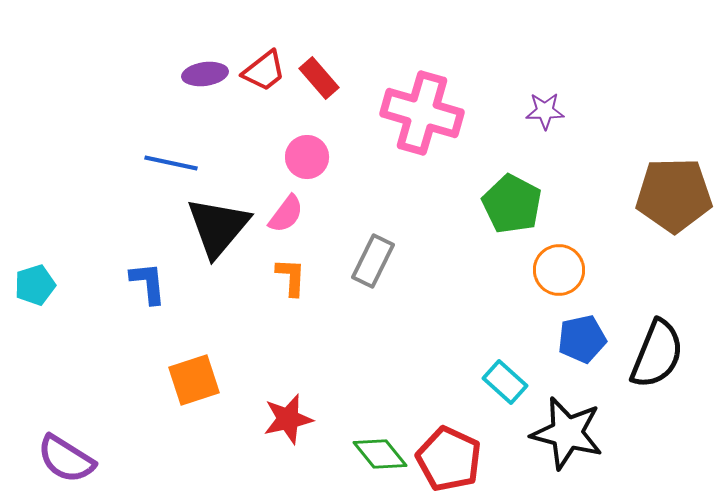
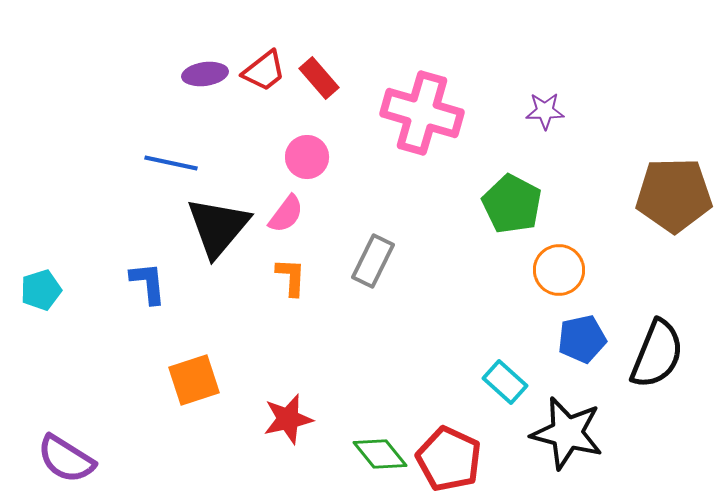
cyan pentagon: moved 6 px right, 5 px down
